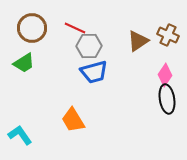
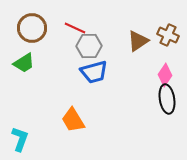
cyan L-shape: moved 4 px down; rotated 55 degrees clockwise
